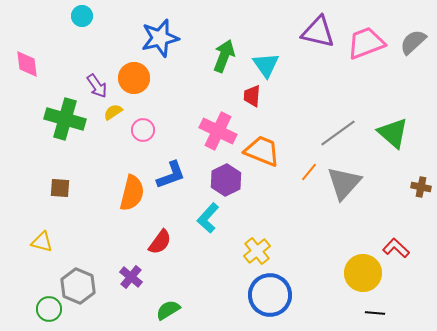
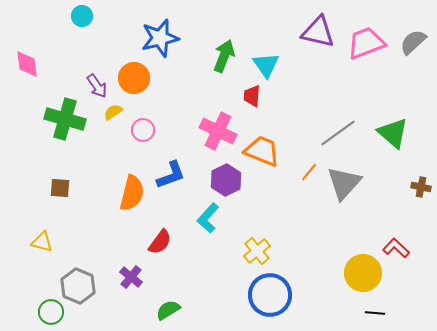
green circle: moved 2 px right, 3 px down
